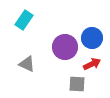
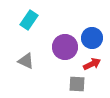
cyan rectangle: moved 5 px right
gray triangle: moved 1 px left, 3 px up
